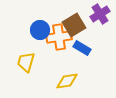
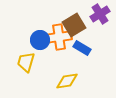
blue circle: moved 10 px down
